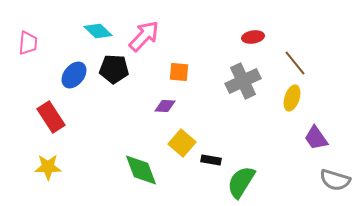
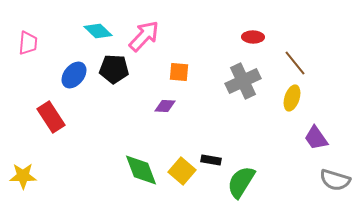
red ellipse: rotated 10 degrees clockwise
yellow square: moved 28 px down
yellow star: moved 25 px left, 9 px down
